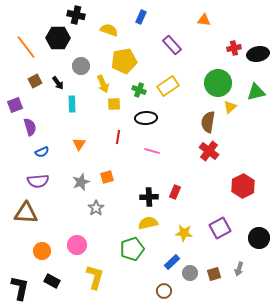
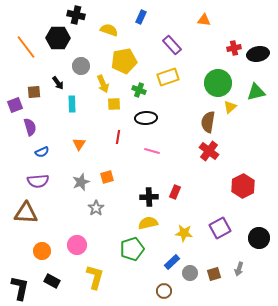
brown square at (35, 81): moved 1 px left, 11 px down; rotated 24 degrees clockwise
yellow rectangle at (168, 86): moved 9 px up; rotated 15 degrees clockwise
